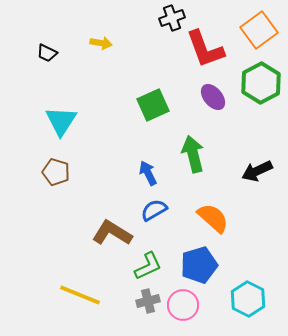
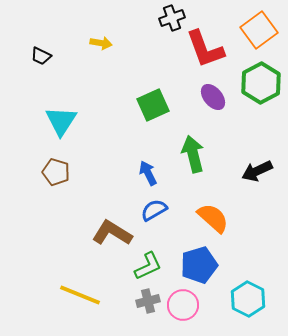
black trapezoid: moved 6 px left, 3 px down
